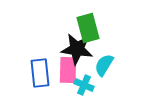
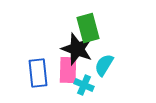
black star: rotated 12 degrees clockwise
blue rectangle: moved 2 px left
